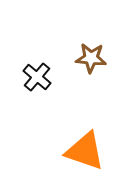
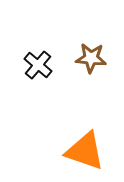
black cross: moved 1 px right, 12 px up
